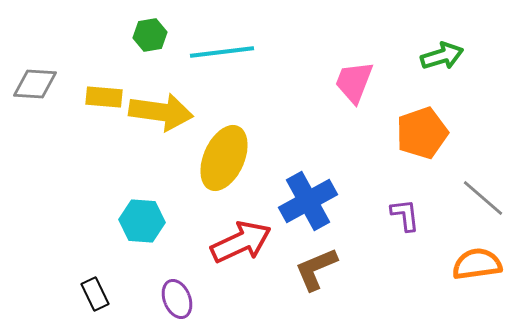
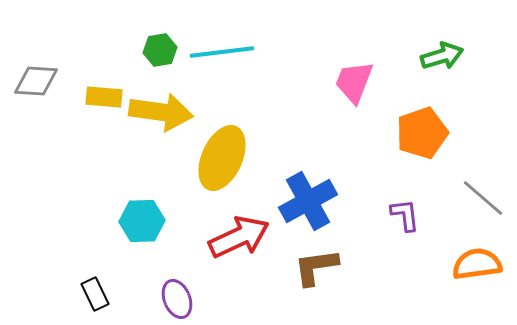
green hexagon: moved 10 px right, 15 px down
gray diamond: moved 1 px right, 3 px up
yellow ellipse: moved 2 px left
cyan hexagon: rotated 6 degrees counterclockwise
red arrow: moved 2 px left, 5 px up
brown L-shape: moved 2 px up; rotated 15 degrees clockwise
